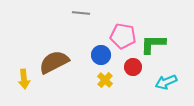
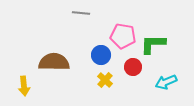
brown semicircle: rotated 28 degrees clockwise
yellow arrow: moved 7 px down
